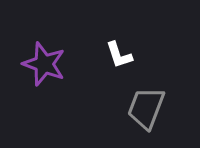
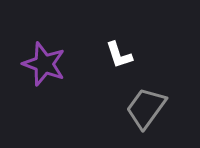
gray trapezoid: rotated 15 degrees clockwise
